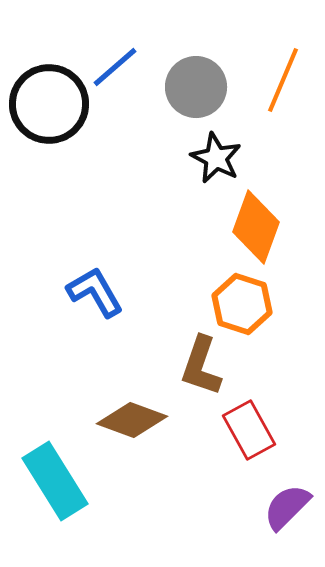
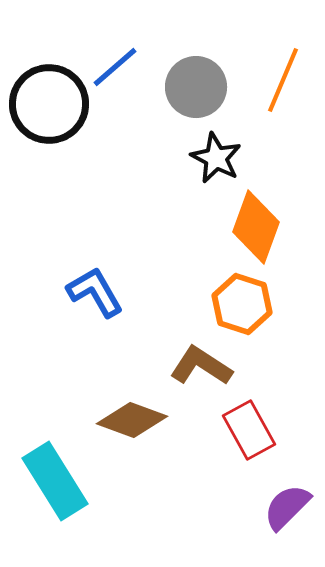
brown L-shape: rotated 104 degrees clockwise
